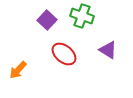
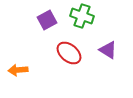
purple square: rotated 18 degrees clockwise
red ellipse: moved 5 px right, 1 px up
orange arrow: rotated 42 degrees clockwise
